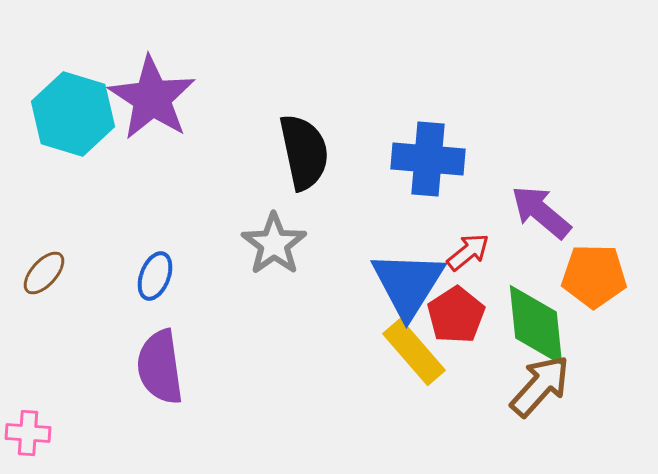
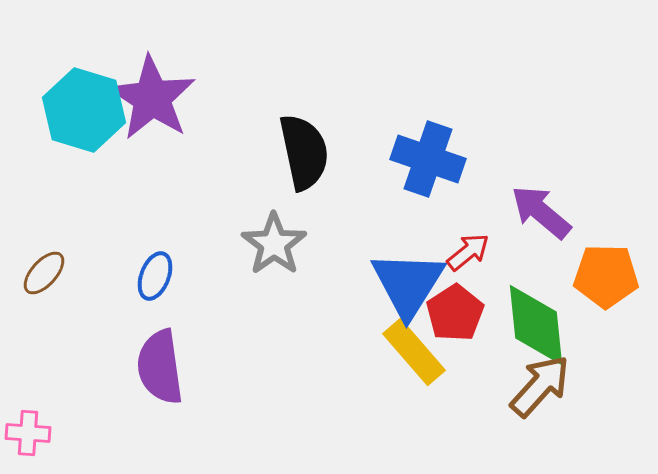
cyan hexagon: moved 11 px right, 4 px up
blue cross: rotated 14 degrees clockwise
orange pentagon: moved 12 px right
red pentagon: moved 1 px left, 2 px up
